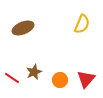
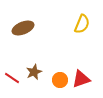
red triangle: moved 5 px left; rotated 30 degrees clockwise
